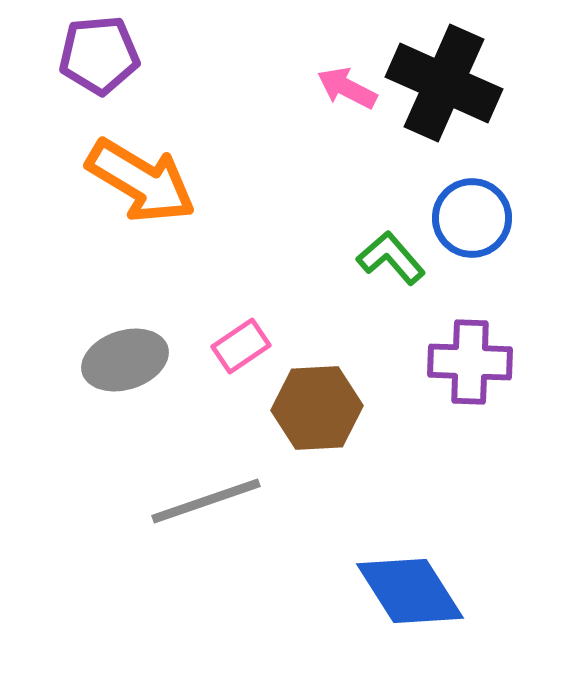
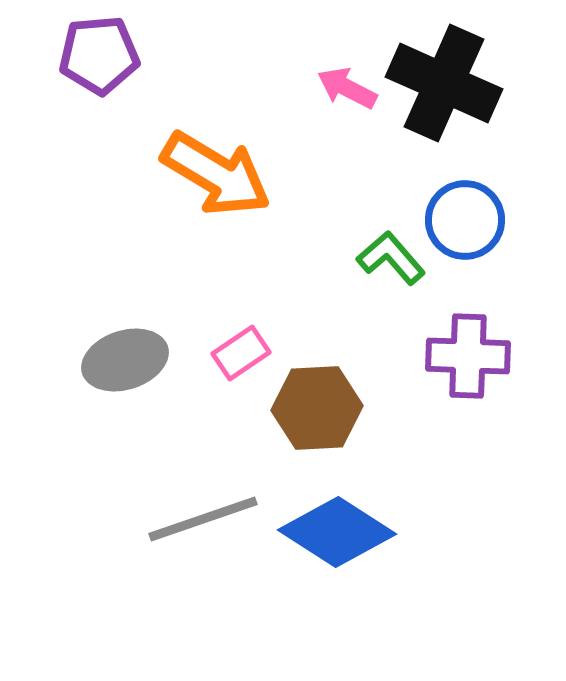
orange arrow: moved 75 px right, 7 px up
blue circle: moved 7 px left, 2 px down
pink rectangle: moved 7 px down
purple cross: moved 2 px left, 6 px up
gray line: moved 3 px left, 18 px down
blue diamond: moved 73 px left, 59 px up; rotated 25 degrees counterclockwise
